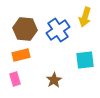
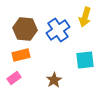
pink rectangle: moved 1 px left, 1 px up; rotated 72 degrees clockwise
